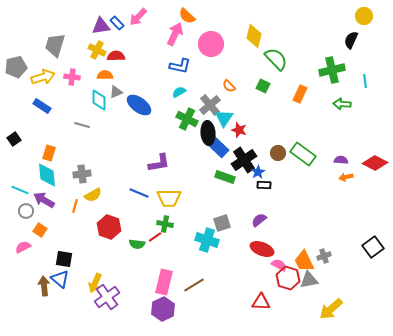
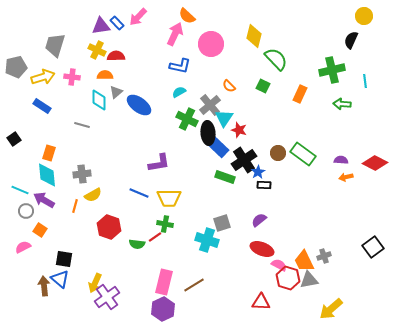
gray triangle at (116, 92): rotated 16 degrees counterclockwise
